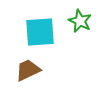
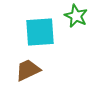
green star: moved 4 px left, 5 px up
